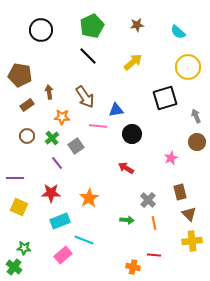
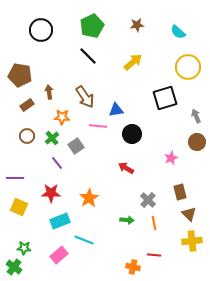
pink rectangle at (63, 255): moved 4 px left
